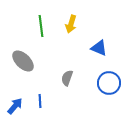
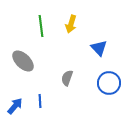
blue triangle: rotated 24 degrees clockwise
